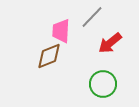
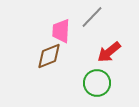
red arrow: moved 1 px left, 9 px down
green circle: moved 6 px left, 1 px up
